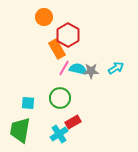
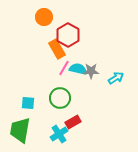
cyan arrow: moved 10 px down
